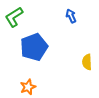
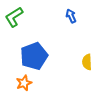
blue pentagon: moved 9 px down
orange star: moved 4 px left, 4 px up
